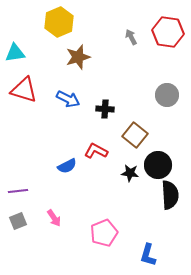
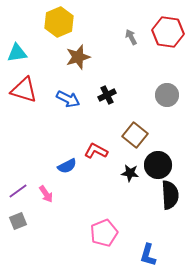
cyan triangle: moved 2 px right
black cross: moved 2 px right, 14 px up; rotated 30 degrees counterclockwise
purple line: rotated 30 degrees counterclockwise
pink arrow: moved 8 px left, 24 px up
